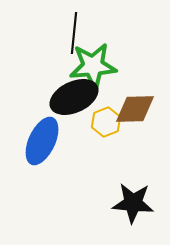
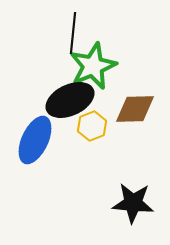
black line: moved 1 px left
green star: rotated 18 degrees counterclockwise
black ellipse: moved 4 px left, 3 px down
yellow hexagon: moved 14 px left, 4 px down
blue ellipse: moved 7 px left, 1 px up
